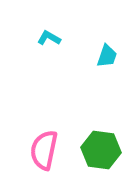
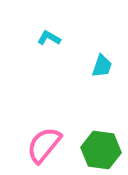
cyan trapezoid: moved 5 px left, 10 px down
pink semicircle: moved 5 px up; rotated 27 degrees clockwise
